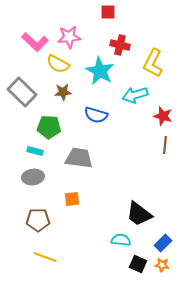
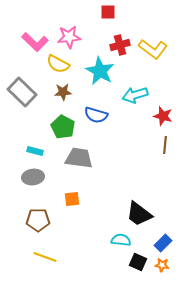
red cross: rotated 30 degrees counterclockwise
yellow L-shape: moved 14 px up; rotated 80 degrees counterclockwise
green pentagon: moved 14 px right; rotated 25 degrees clockwise
black square: moved 2 px up
